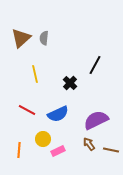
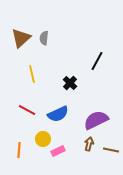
black line: moved 2 px right, 4 px up
yellow line: moved 3 px left
brown arrow: rotated 48 degrees clockwise
